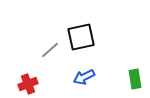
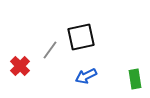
gray line: rotated 12 degrees counterclockwise
blue arrow: moved 2 px right, 1 px up
red cross: moved 8 px left, 18 px up; rotated 24 degrees counterclockwise
